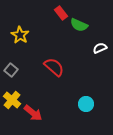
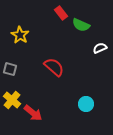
green semicircle: moved 2 px right
gray square: moved 1 px left, 1 px up; rotated 24 degrees counterclockwise
